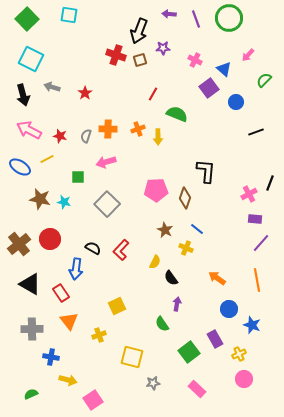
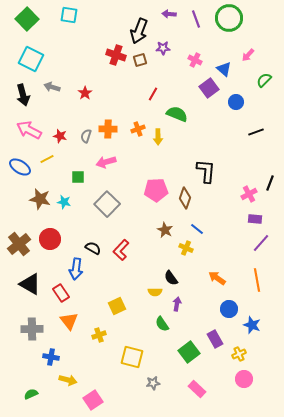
yellow semicircle at (155, 262): moved 30 px down; rotated 64 degrees clockwise
